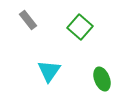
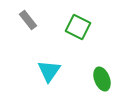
green square: moved 2 px left; rotated 15 degrees counterclockwise
